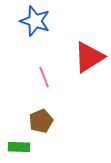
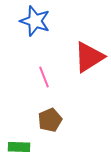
brown pentagon: moved 9 px right, 1 px up
